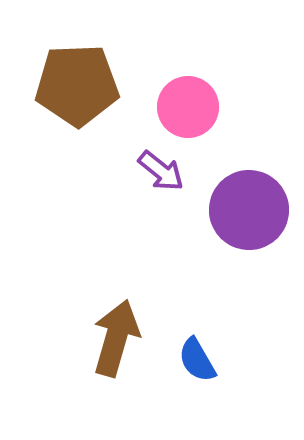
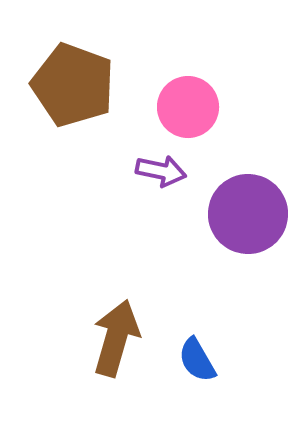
brown pentagon: moved 4 px left; rotated 22 degrees clockwise
purple arrow: rotated 27 degrees counterclockwise
purple circle: moved 1 px left, 4 px down
